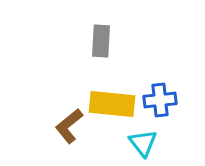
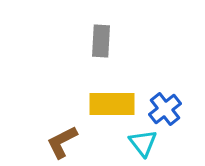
blue cross: moved 5 px right, 9 px down; rotated 32 degrees counterclockwise
yellow rectangle: rotated 6 degrees counterclockwise
brown L-shape: moved 7 px left, 16 px down; rotated 12 degrees clockwise
